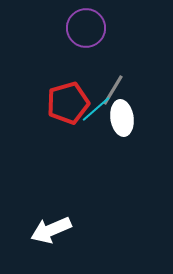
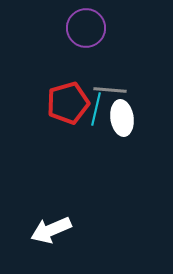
gray line: moved 3 px left; rotated 64 degrees clockwise
cyan line: rotated 36 degrees counterclockwise
